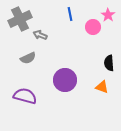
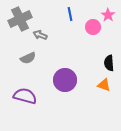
orange triangle: moved 2 px right, 2 px up
